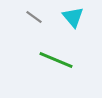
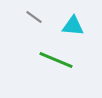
cyan triangle: moved 9 px down; rotated 45 degrees counterclockwise
